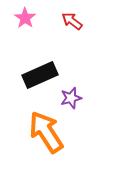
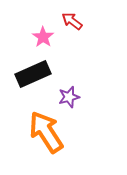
pink star: moved 18 px right, 19 px down
black rectangle: moved 7 px left, 1 px up
purple star: moved 2 px left, 1 px up
